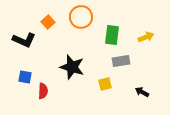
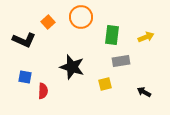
black arrow: moved 2 px right
